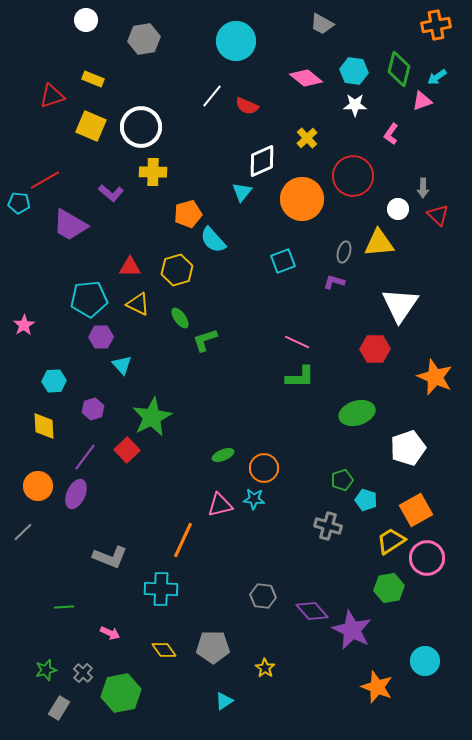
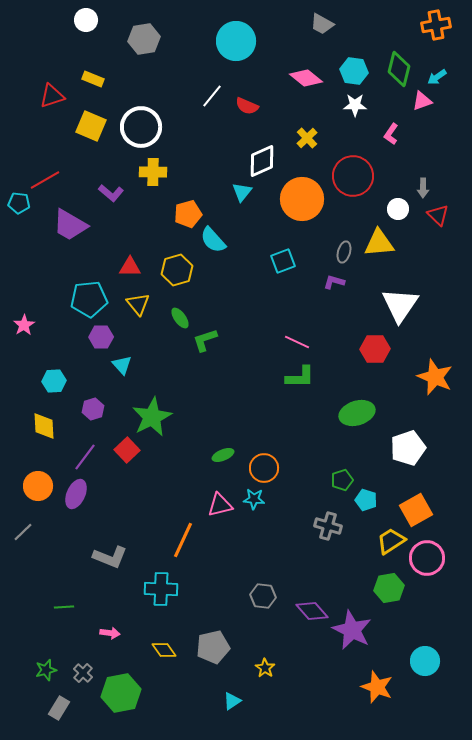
yellow triangle at (138, 304): rotated 25 degrees clockwise
pink arrow at (110, 633): rotated 18 degrees counterclockwise
gray pentagon at (213, 647): rotated 12 degrees counterclockwise
cyan triangle at (224, 701): moved 8 px right
